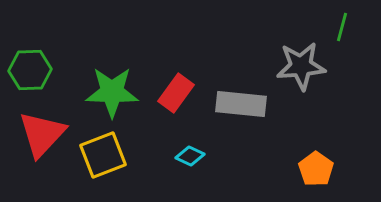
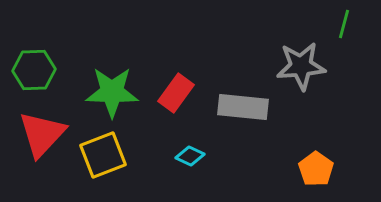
green line: moved 2 px right, 3 px up
green hexagon: moved 4 px right
gray rectangle: moved 2 px right, 3 px down
